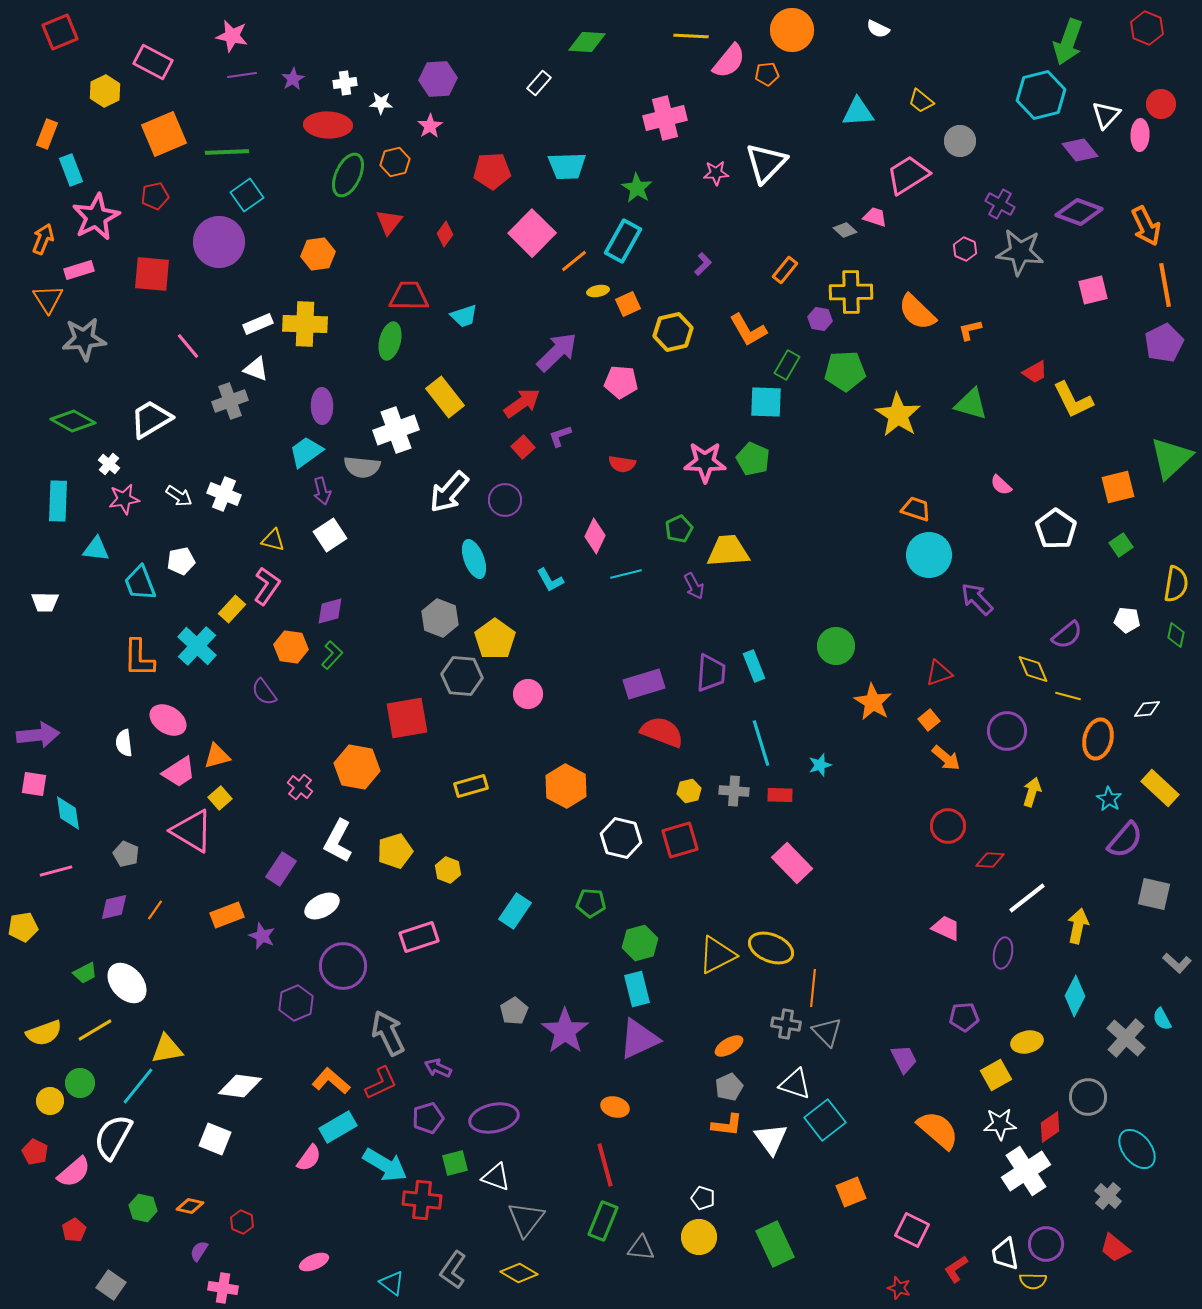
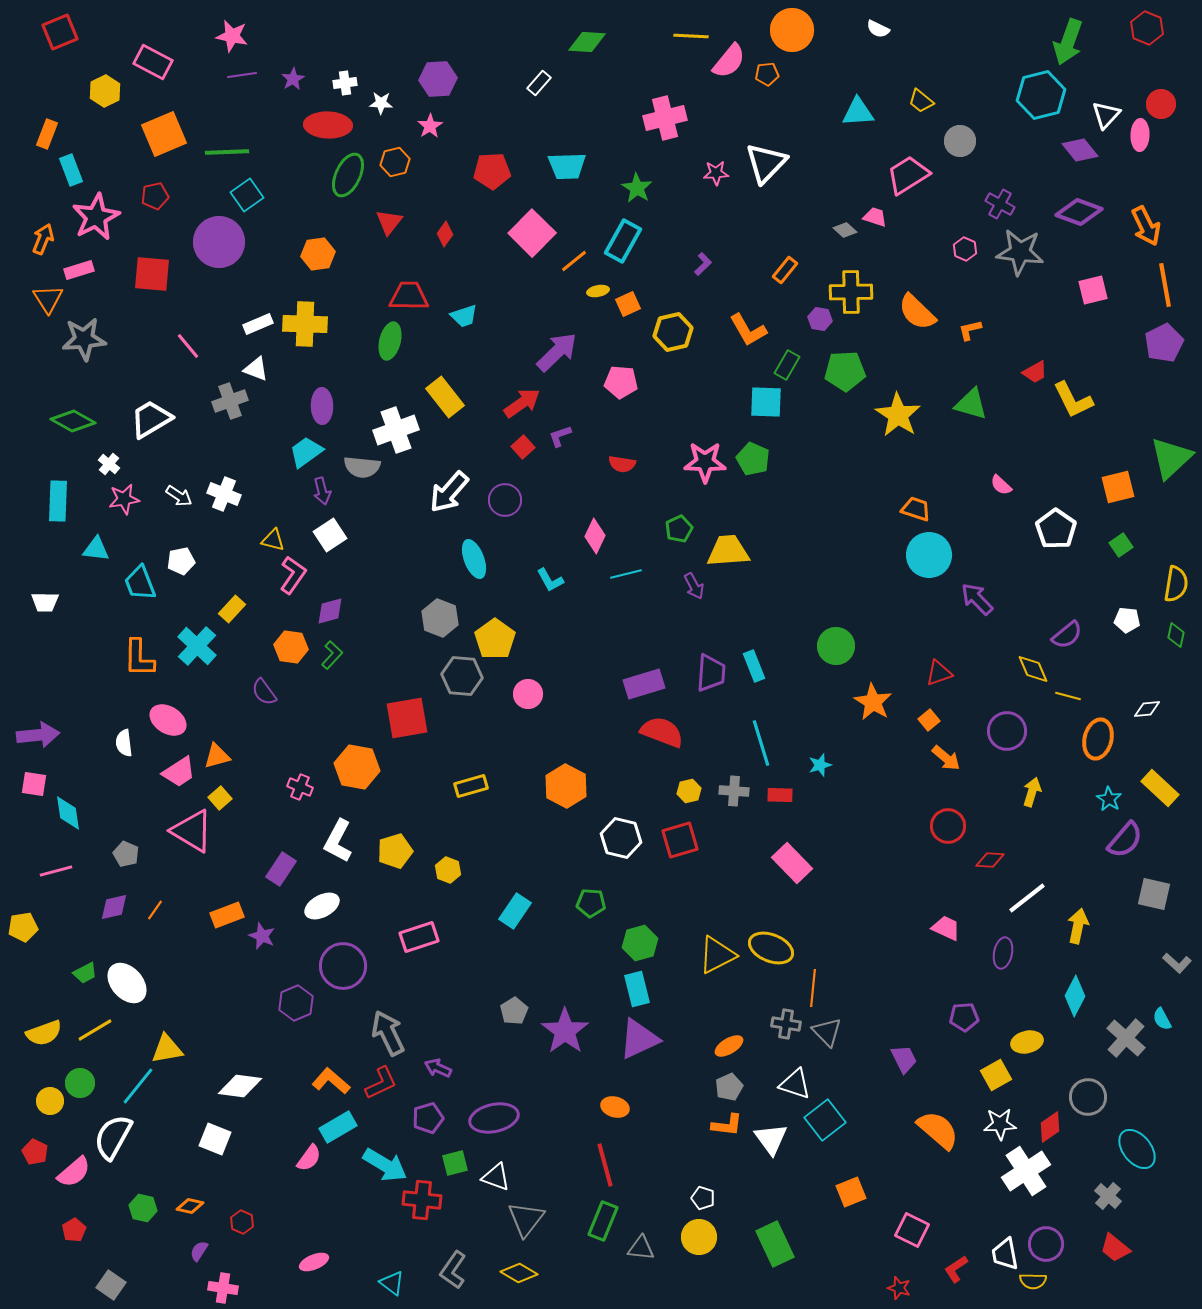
pink L-shape at (267, 586): moved 26 px right, 11 px up
pink cross at (300, 787): rotated 15 degrees counterclockwise
